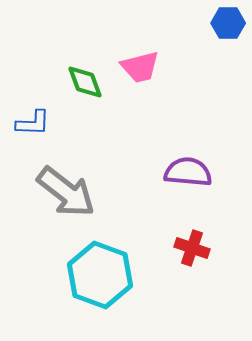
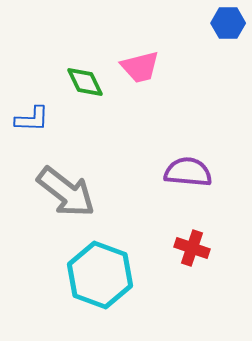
green diamond: rotated 6 degrees counterclockwise
blue L-shape: moved 1 px left, 4 px up
